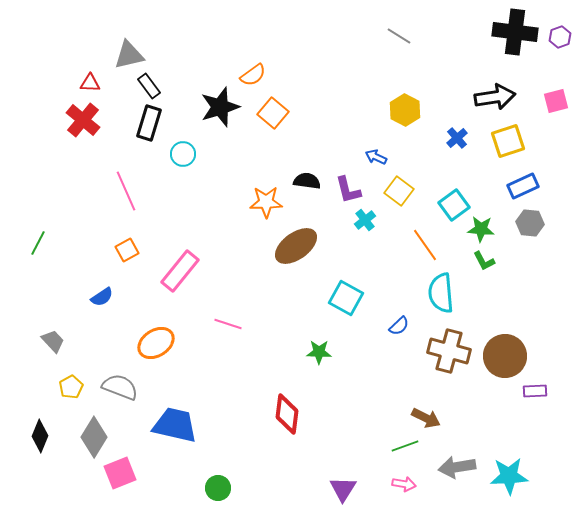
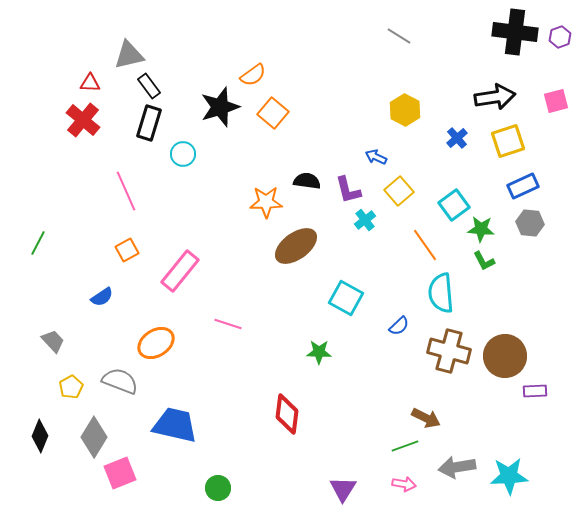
yellow square at (399, 191): rotated 12 degrees clockwise
gray semicircle at (120, 387): moved 6 px up
